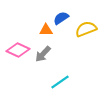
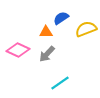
orange triangle: moved 2 px down
gray arrow: moved 4 px right
cyan line: moved 1 px down
